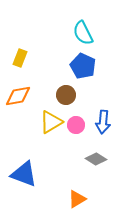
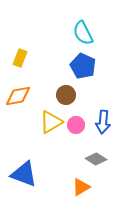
orange triangle: moved 4 px right, 12 px up
